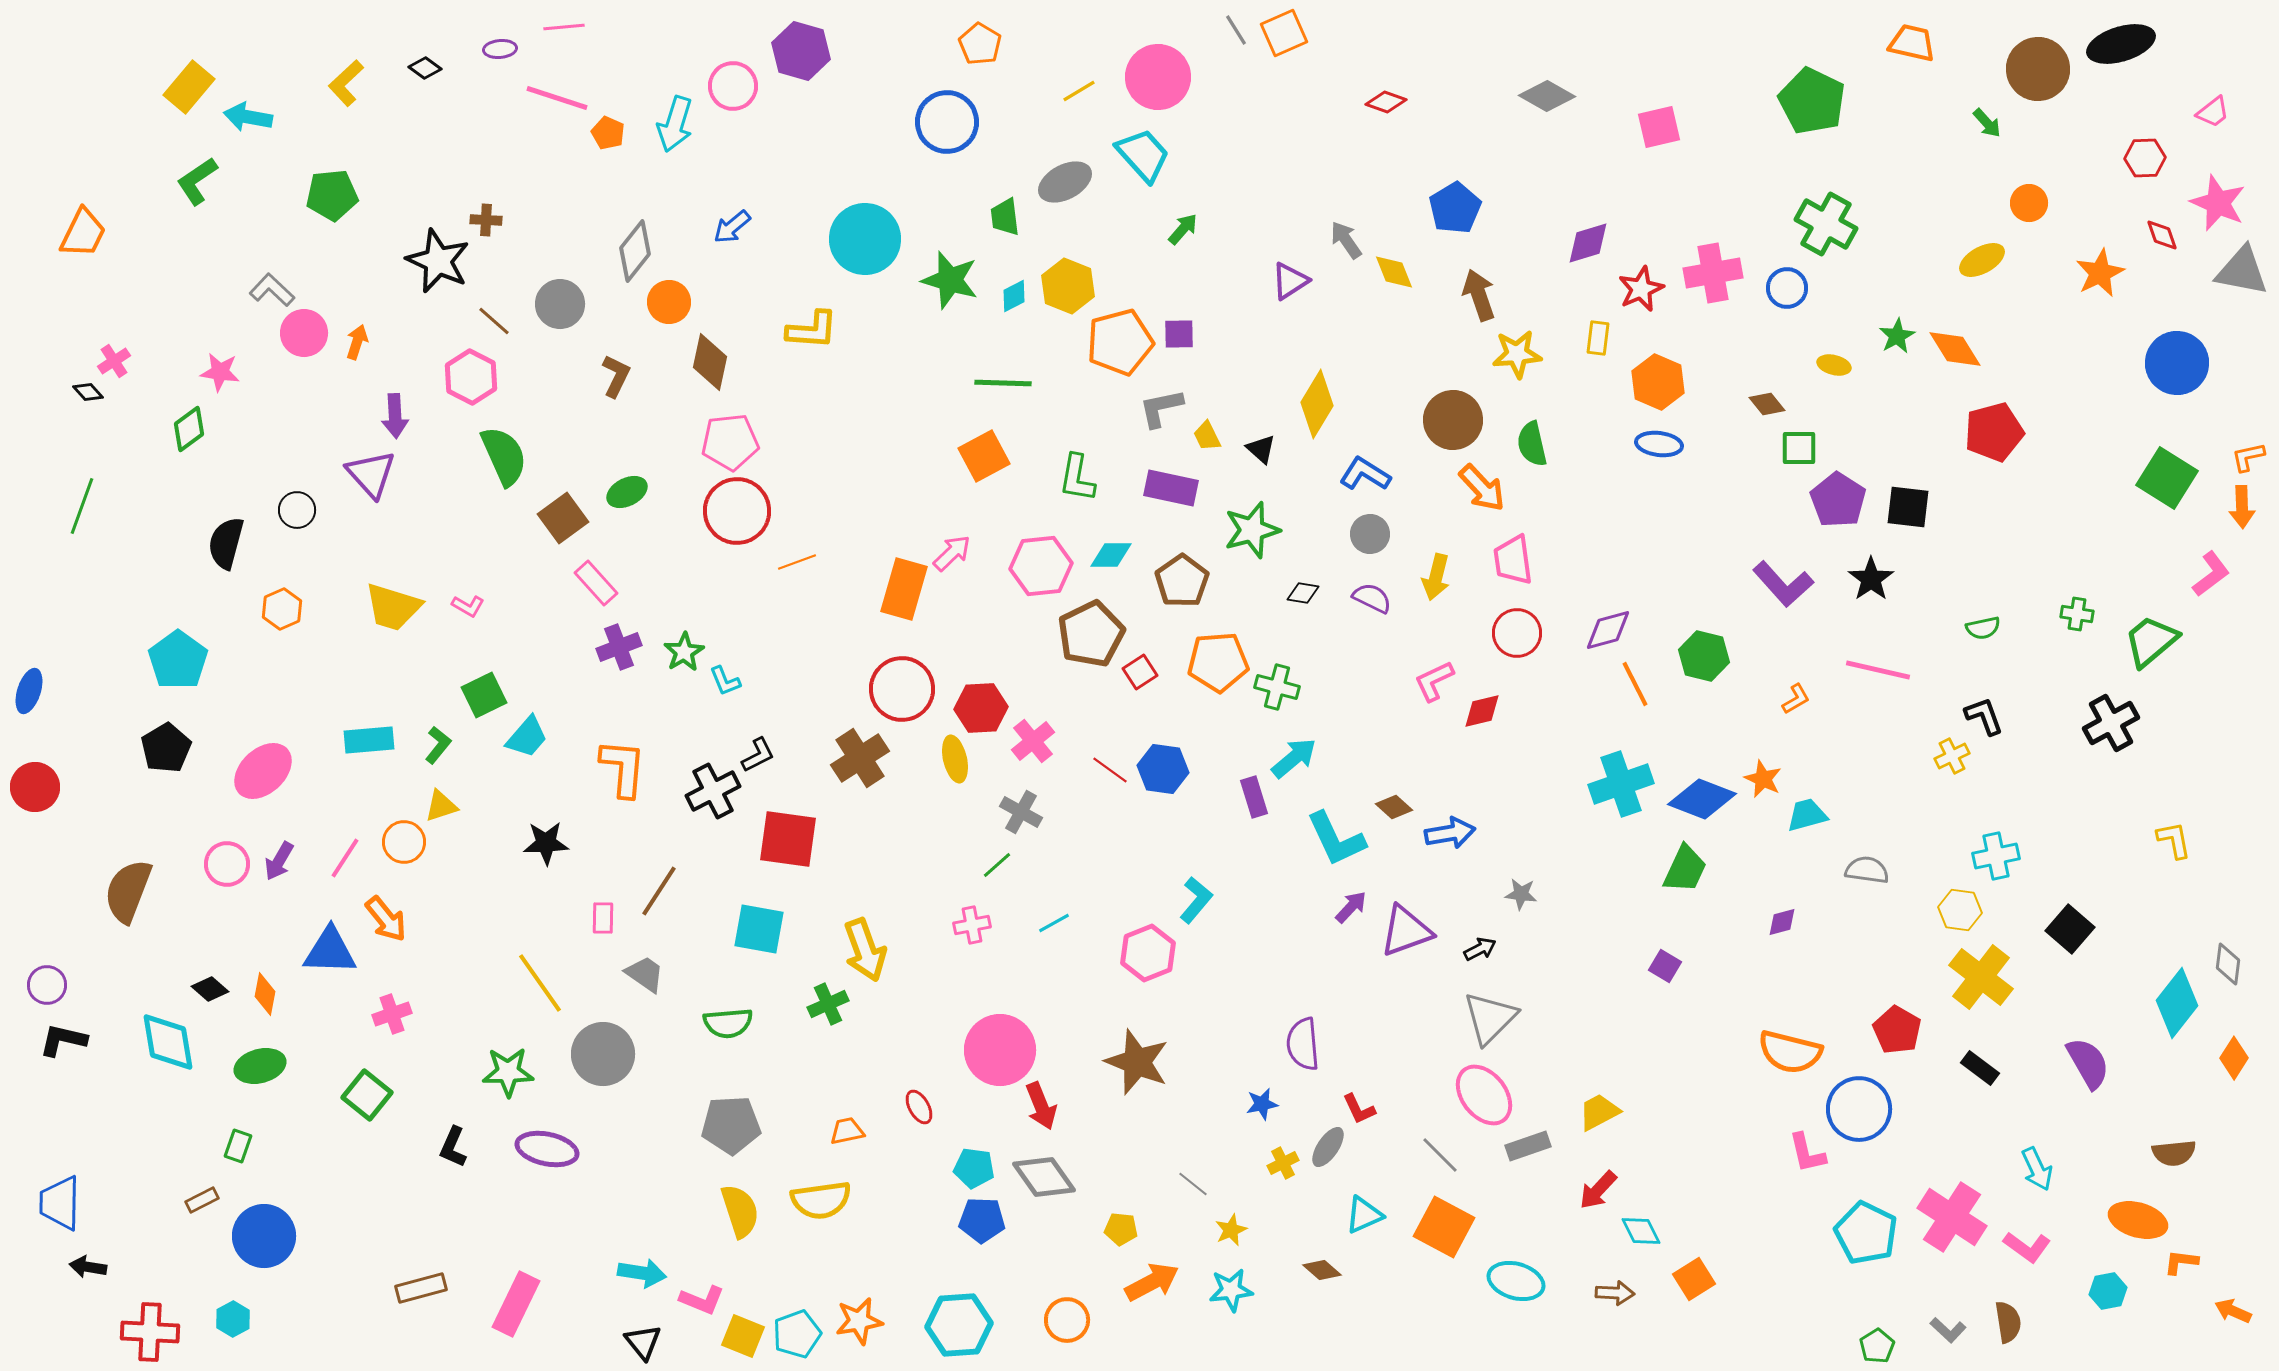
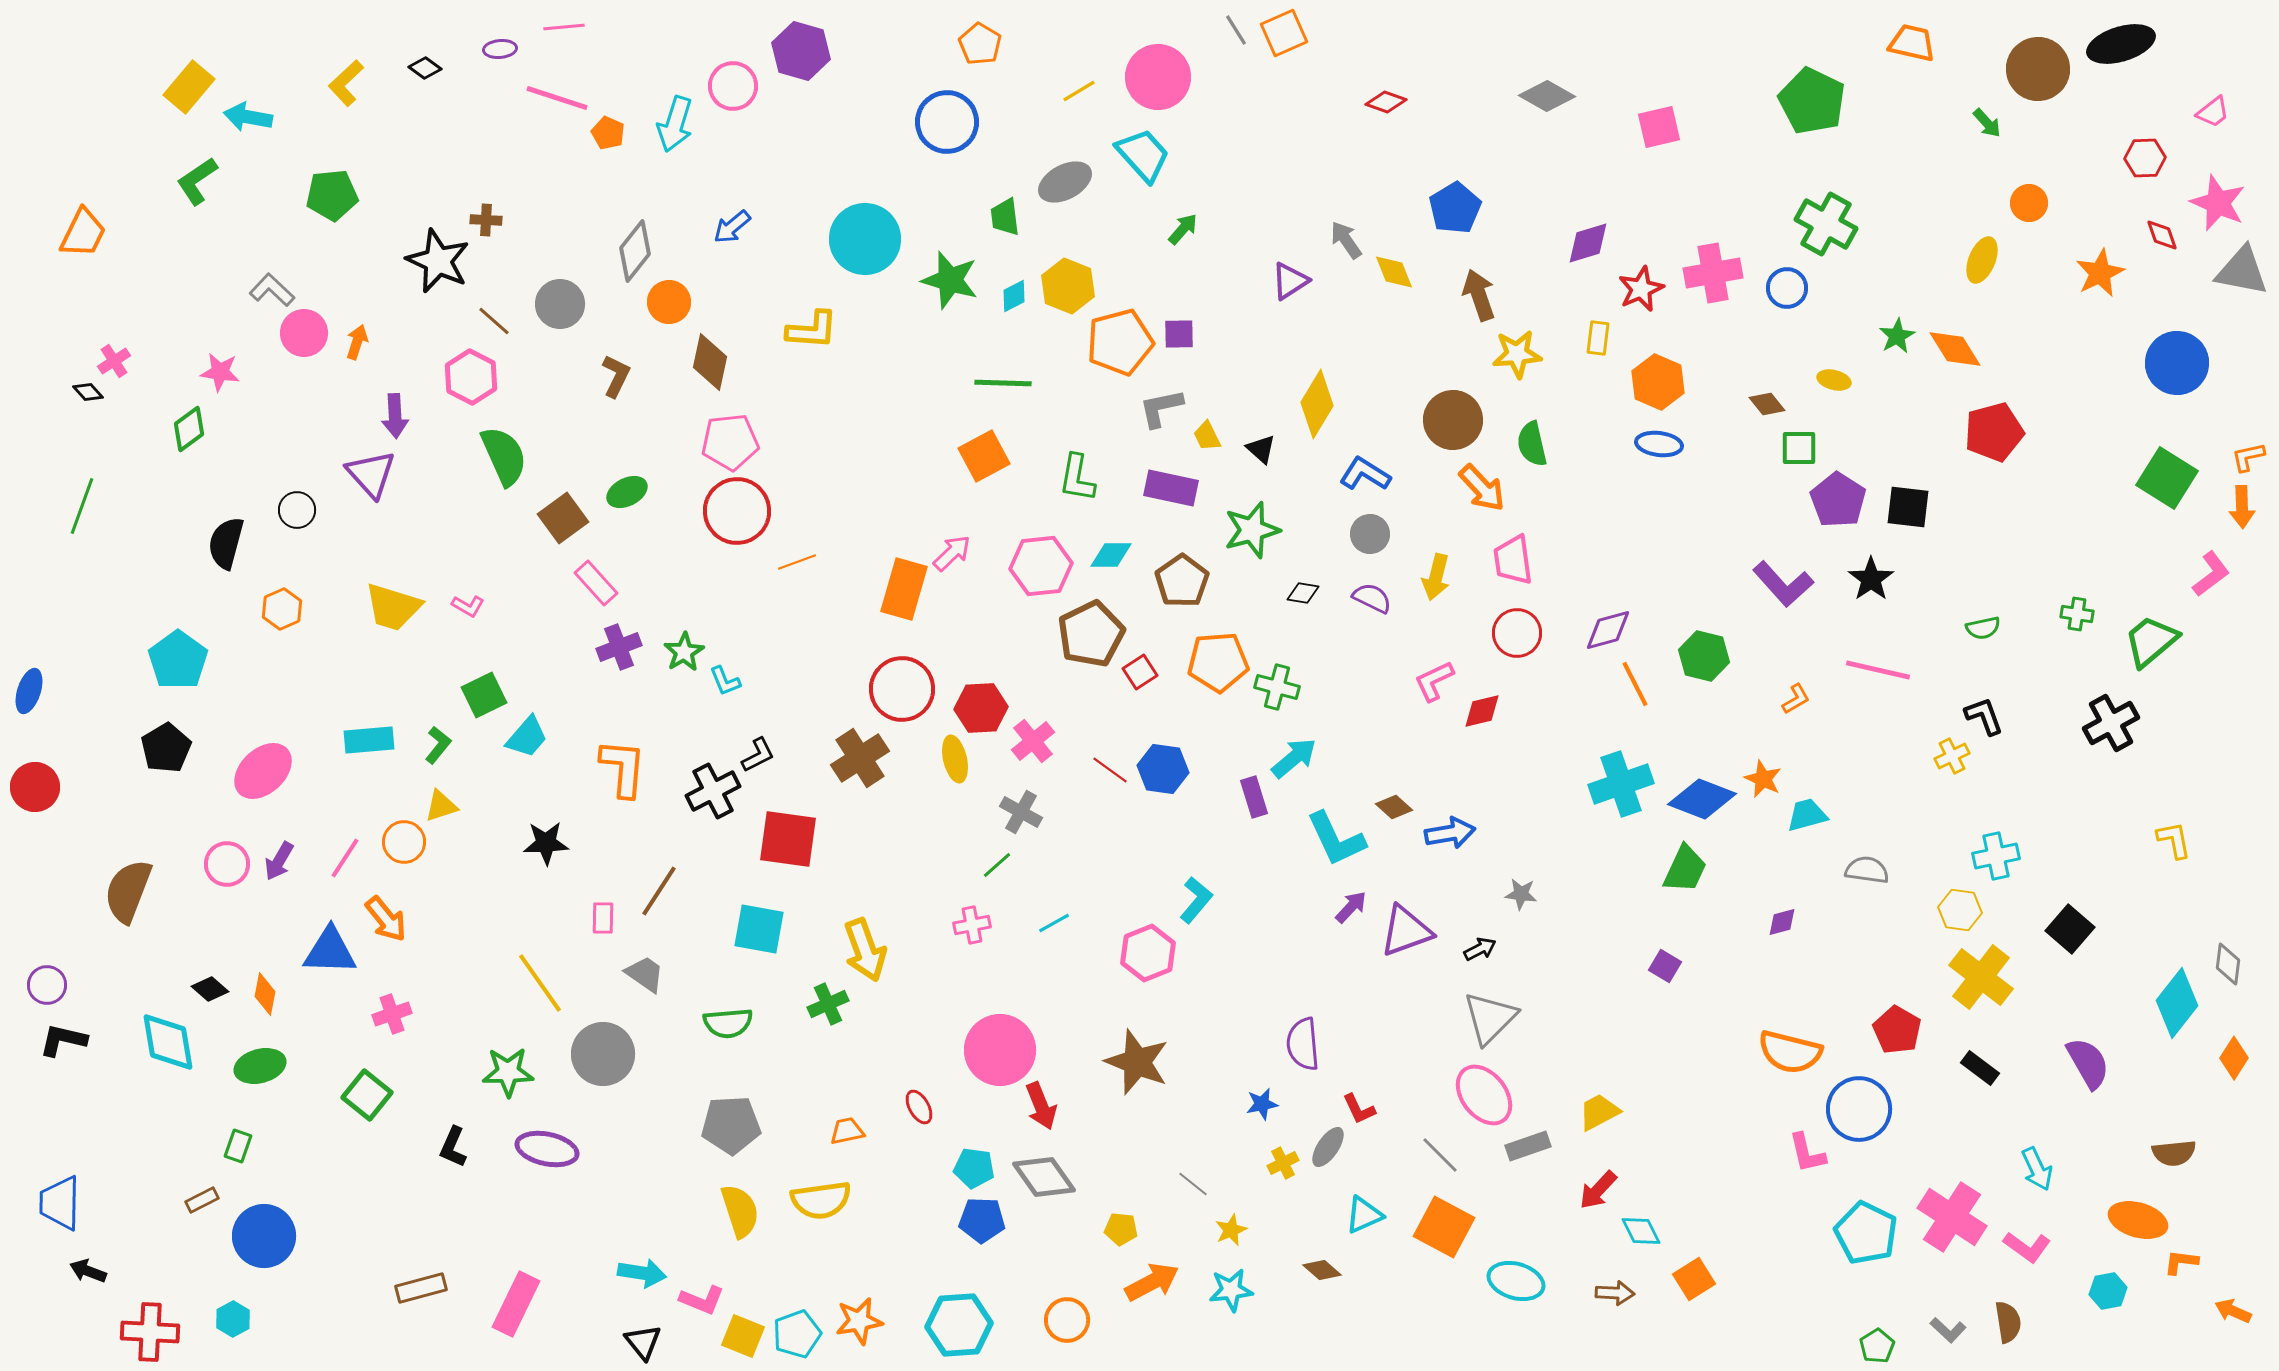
yellow ellipse at (1982, 260): rotated 39 degrees counterclockwise
yellow ellipse at (1834, 365): moved 15 px down
black arrow at (88, 1267): moved 4 px down; rotated 12 degrees clockwise
